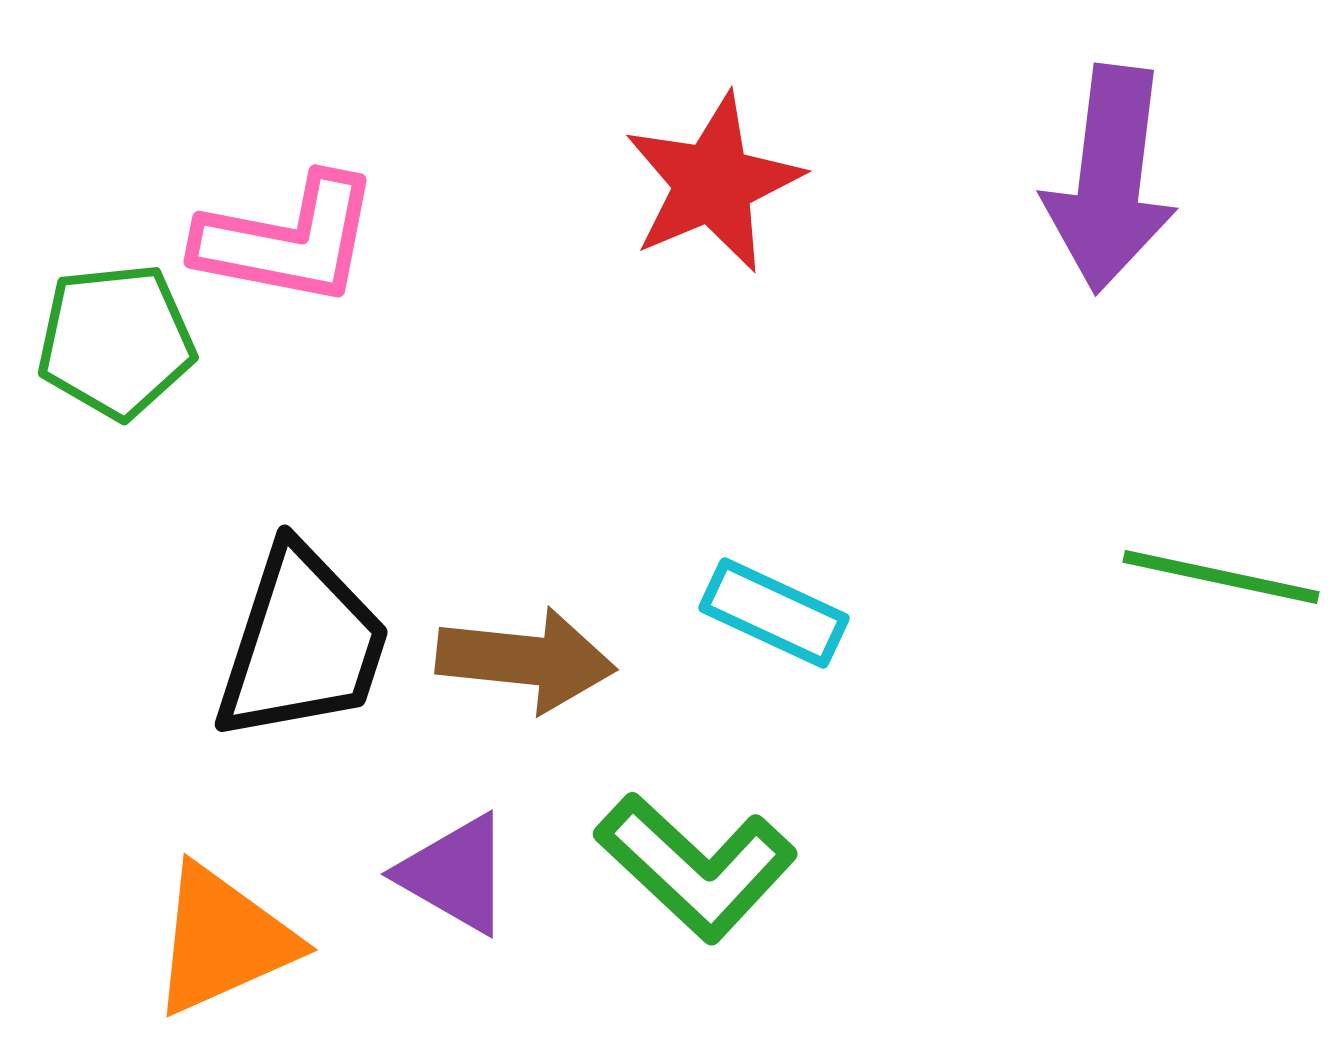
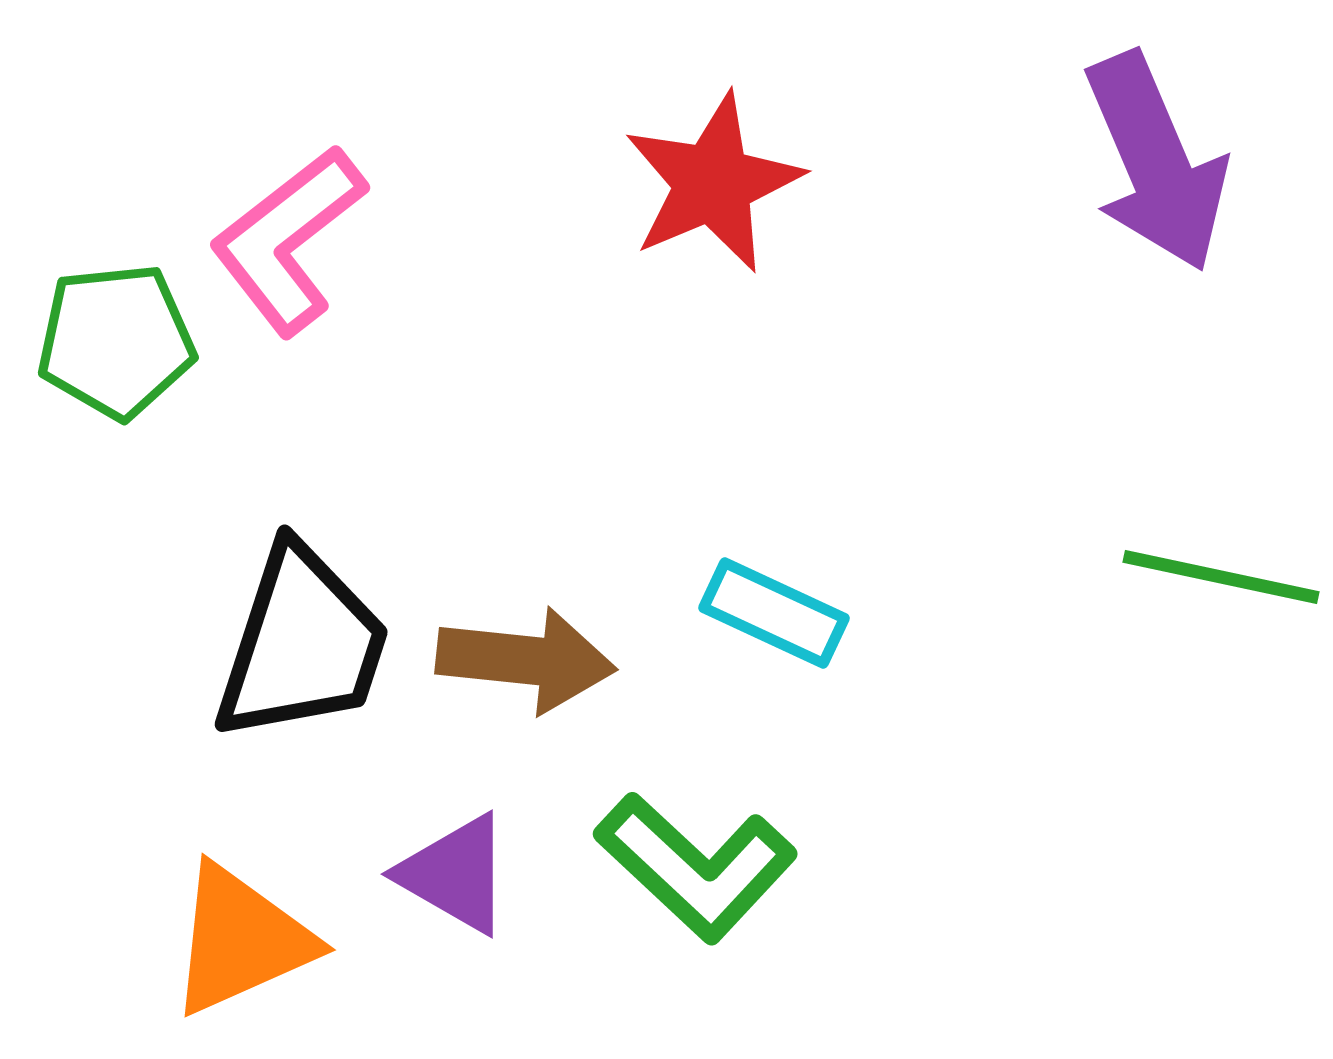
purple arrow: moved 46 px right, 17 px up; rotated 30 degrees counterclockwise
pink L-shape: rotated 131 degrees clockwise
orange triangle: moved 18 px right
